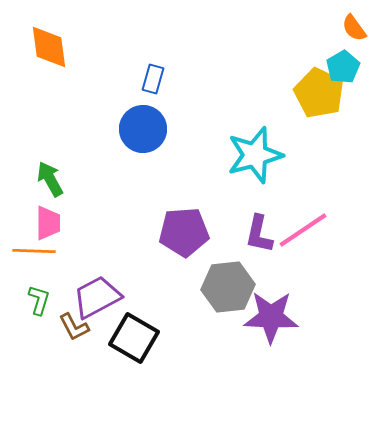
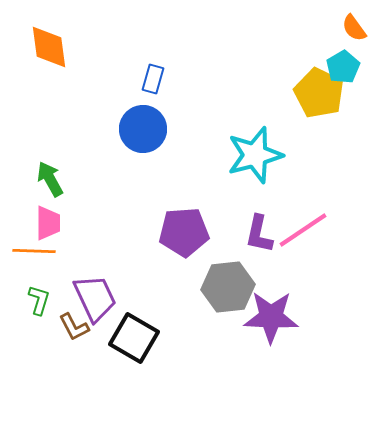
purple trapezoid: moved 2 px left, 1 px down; rotated 93 degrees clockwise
